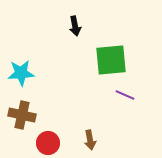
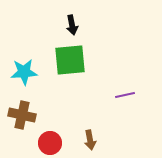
black arrow: moved 3 px left, 1 px up
green square: moved 41 px left
cyan star: moved 3 px right, 1 px up
purple line: rotated 36 degrees counterclockwise
red circle: moved 2 px right
